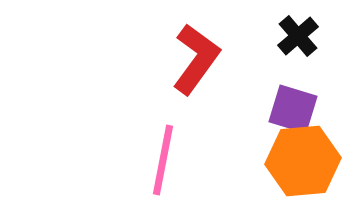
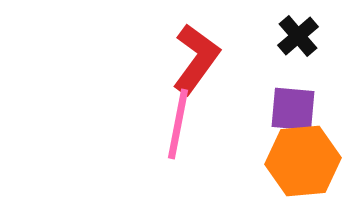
purple square: rotated 12 degrees counterclockwise
pink line: moved 15 px right, 36 px up
